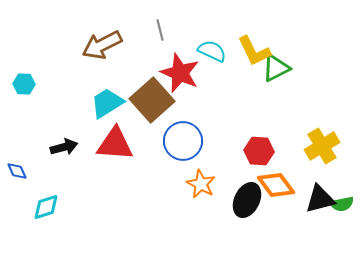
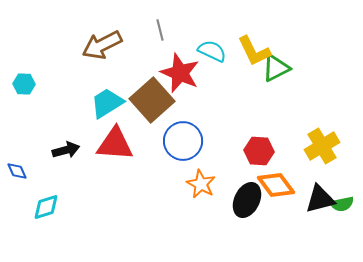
black arrow: moved 2 px right, 3 px down
